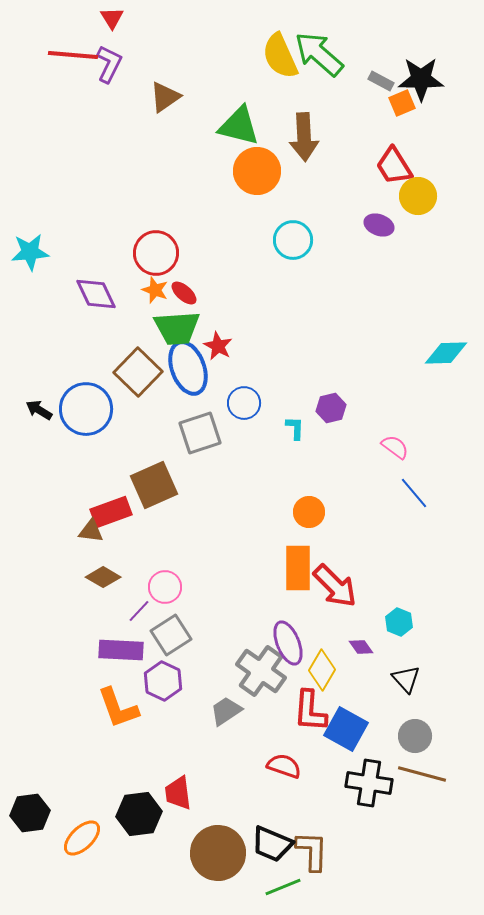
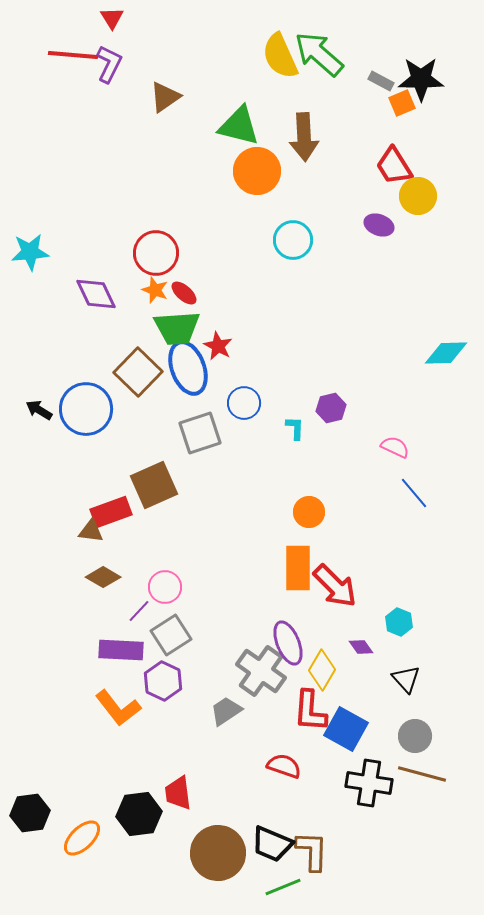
pink semicircle at (395, 447): rotated 12 degrees counterclockwise
orange L-shape at (118, 708): rotated 18 degrees counterclockwise
